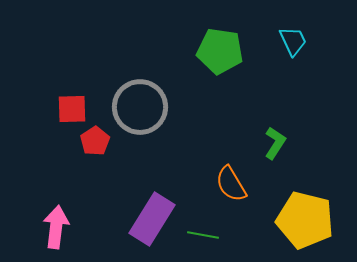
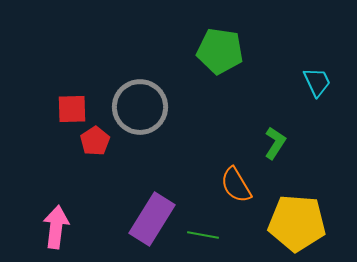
cyan trapezoid: moved 24 px right, 41 px down
orange semicircle: moved 5 px right, 1 px down
yellow pentagon: moved 8 px left, 3 px down; rotated 10 degrees counterclockwise
